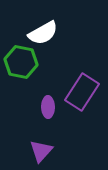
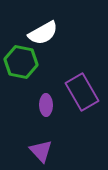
purple rectangle: rotated 63 degrees counterclockwise
purple ellipse: moved 2 px left, 2 px up
purple triangle: rotated 25 degrees counterclockwise
